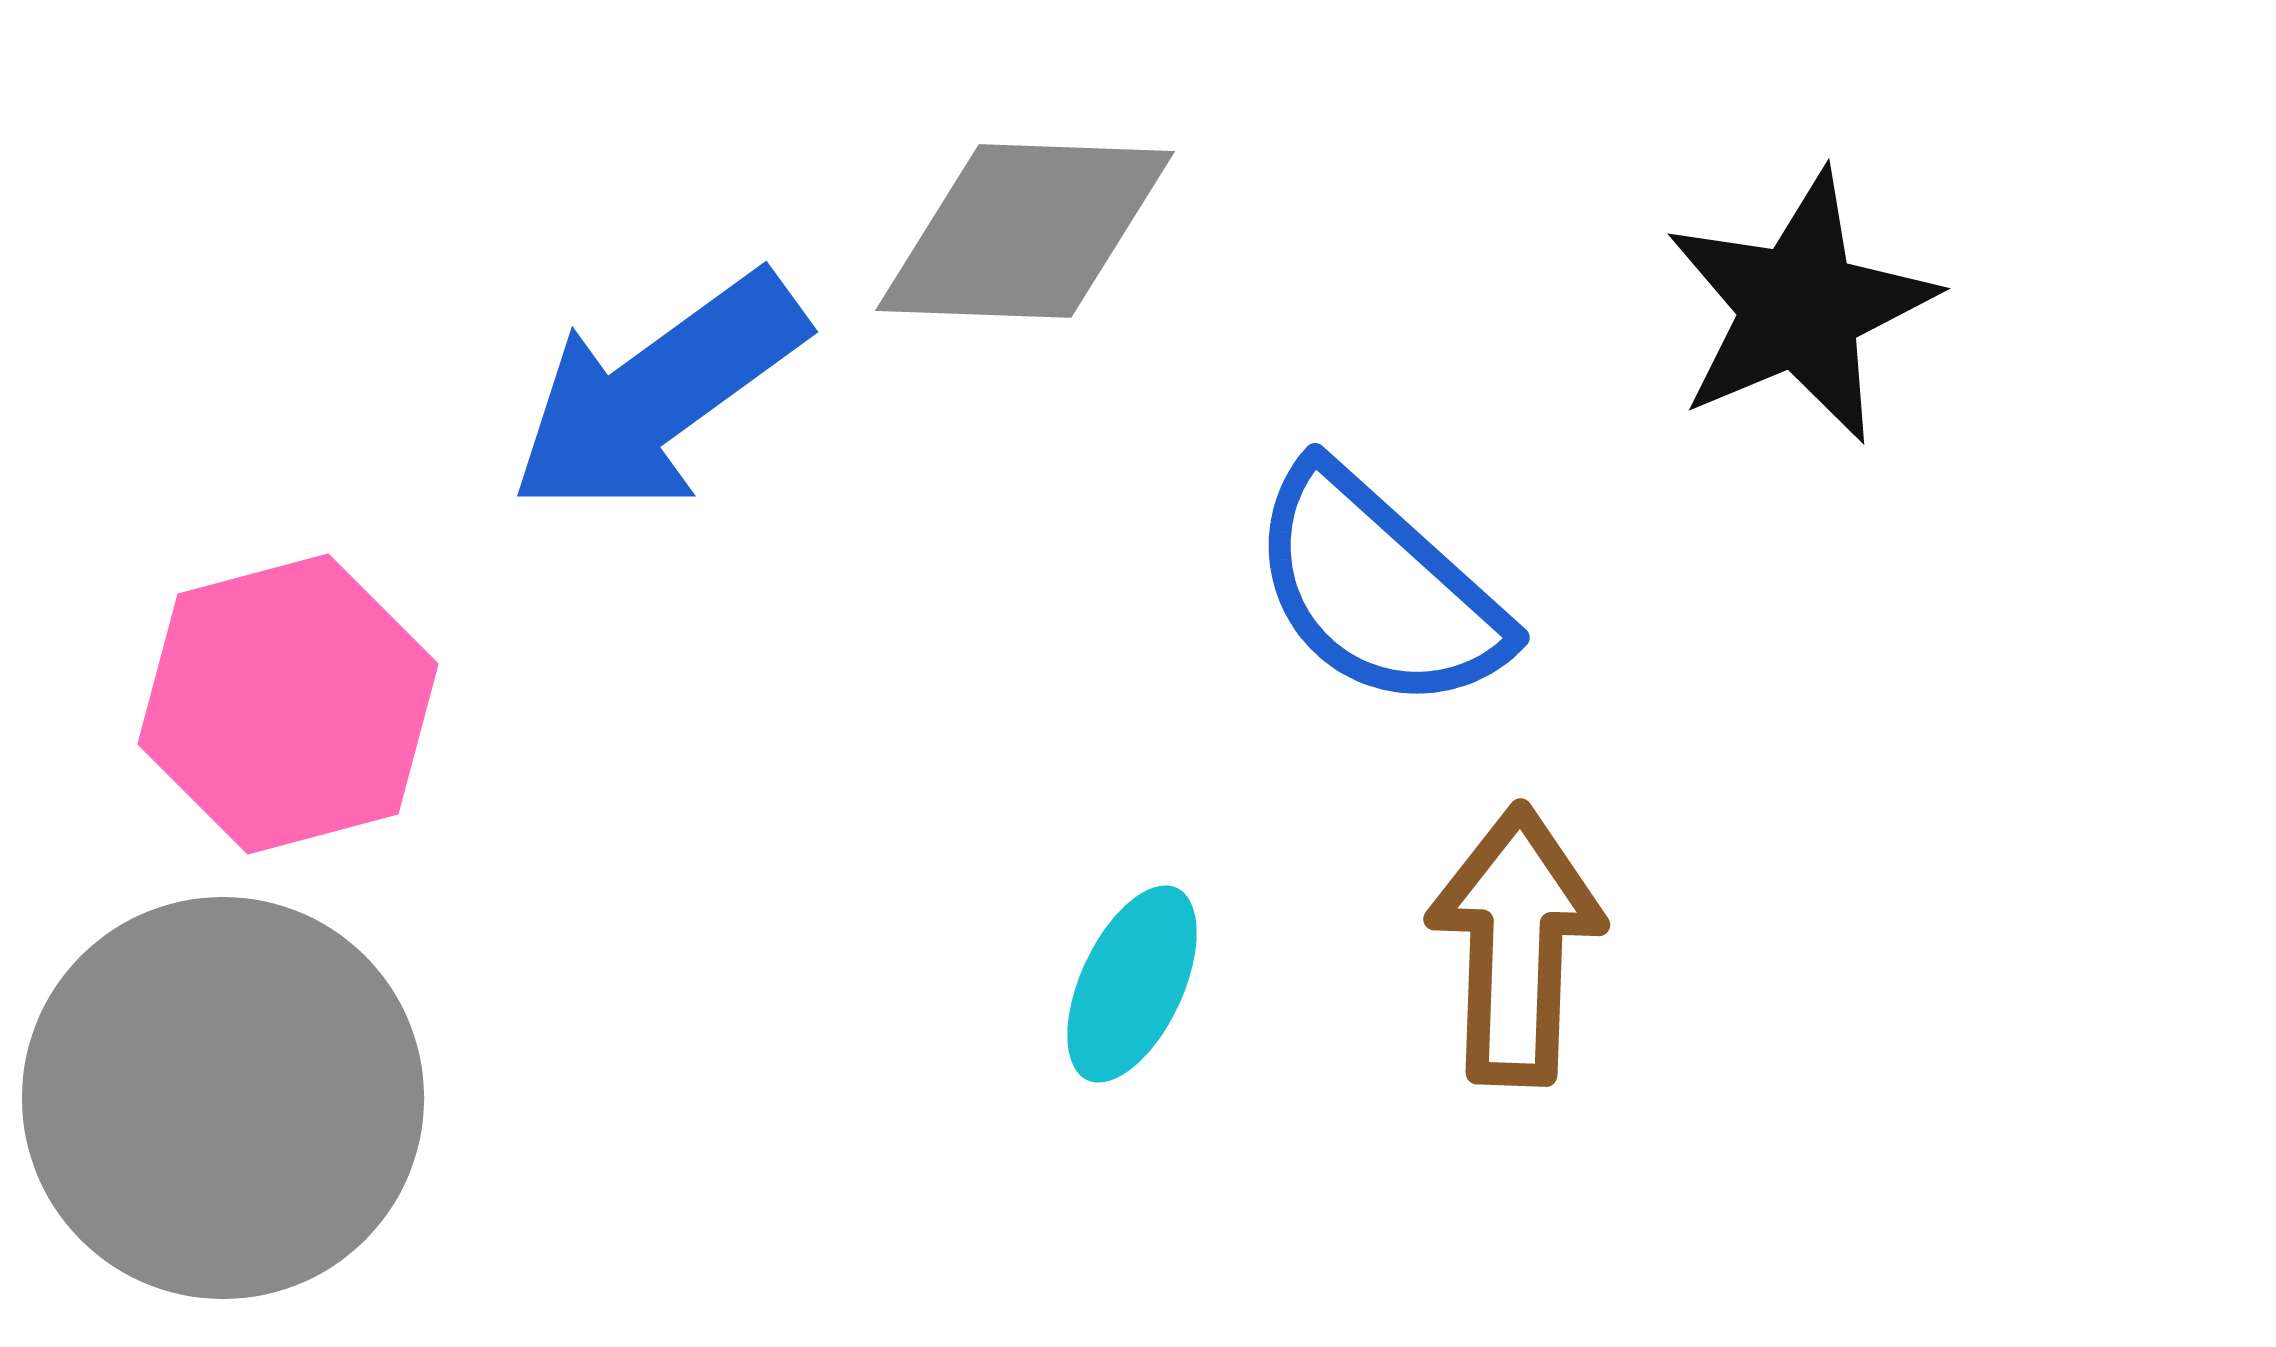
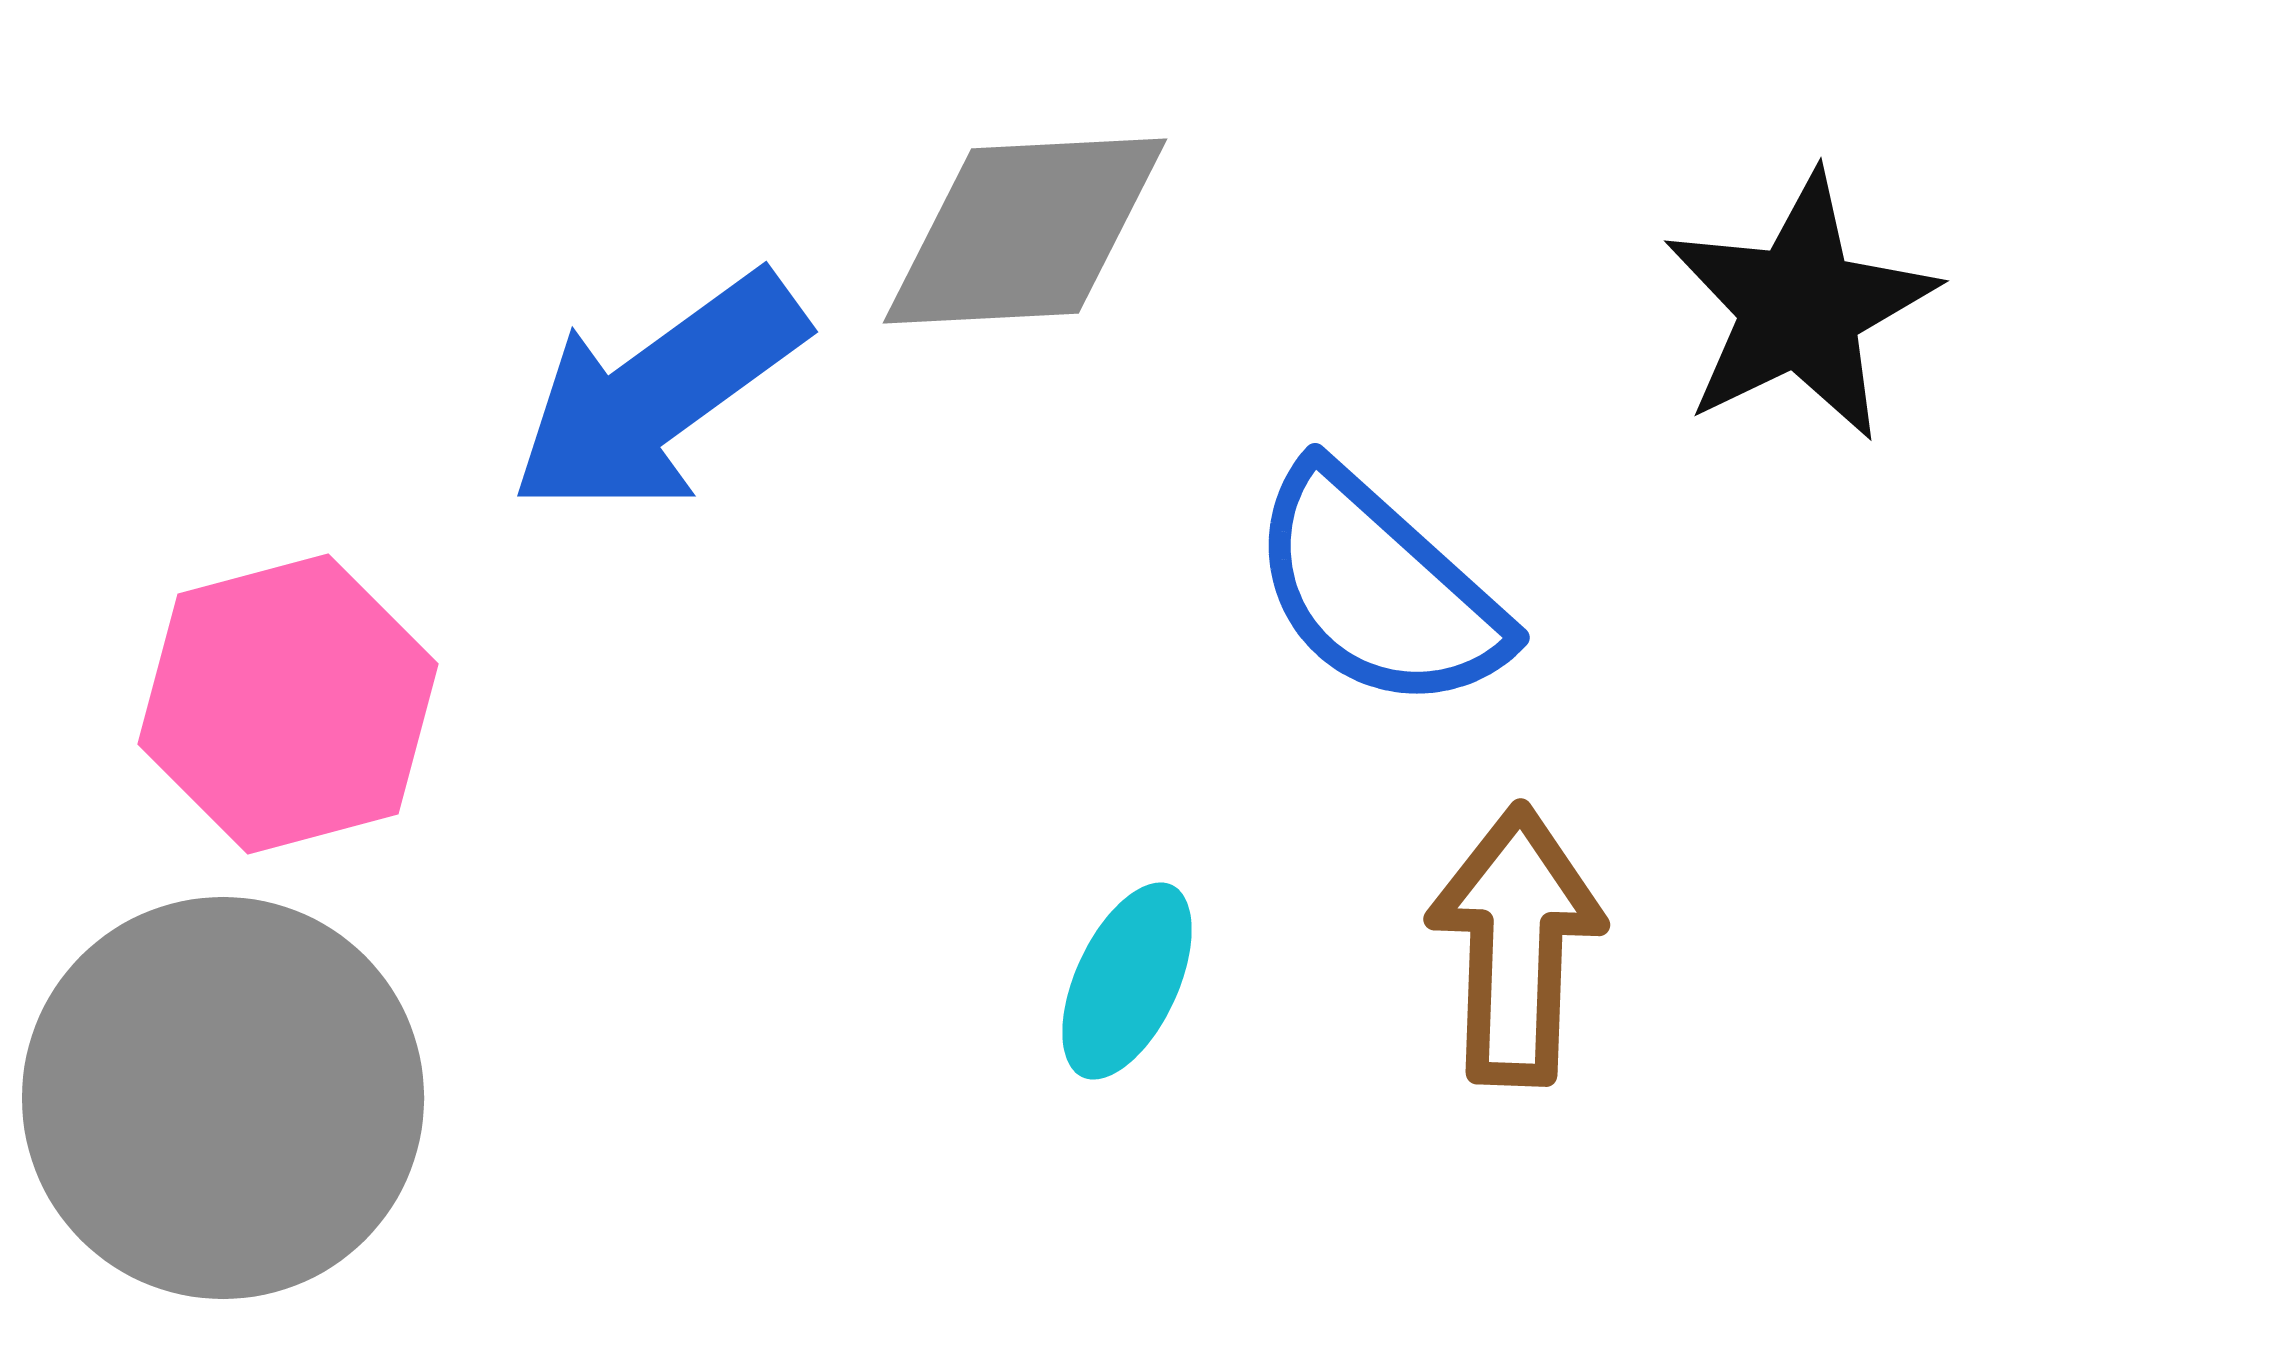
gray diamond: rotated 5 degrees counterclockwise
black star: rotated 3 degrees counterclockwise
cyan ellipse: moved 5 px left, 3 px up
